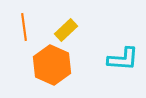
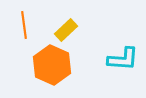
orange line: moved 2 px up
